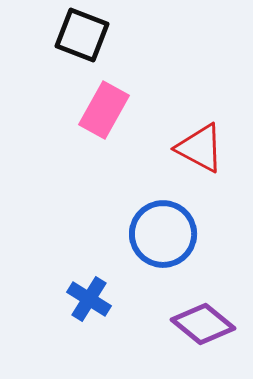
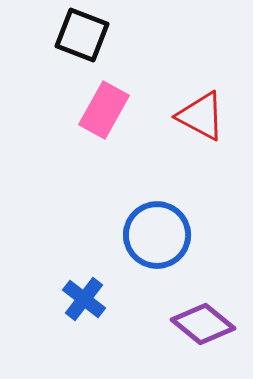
red triangle: moved 1 px right, 32 px up
blue circle: moved 6 px left, 1 px down
blue cross: moved 5 px left; rotated 6 degrees clockwise
